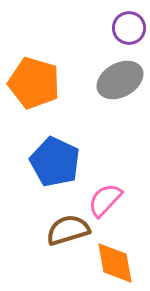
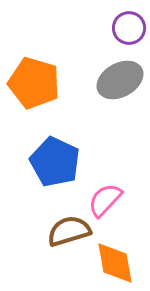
brown semicircle: moved 1 px right, 1 px down
